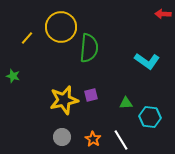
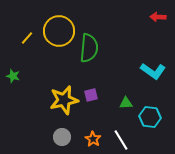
red arrow: moved 5 px left, 3 px down
yellow circle: moved 2 px left, 4 px down
cyan L-shape: moved 6 px right, 10 px down
